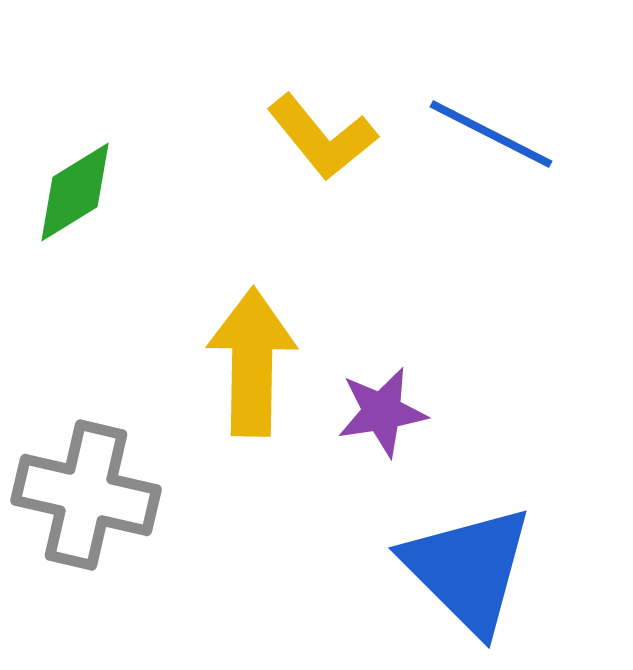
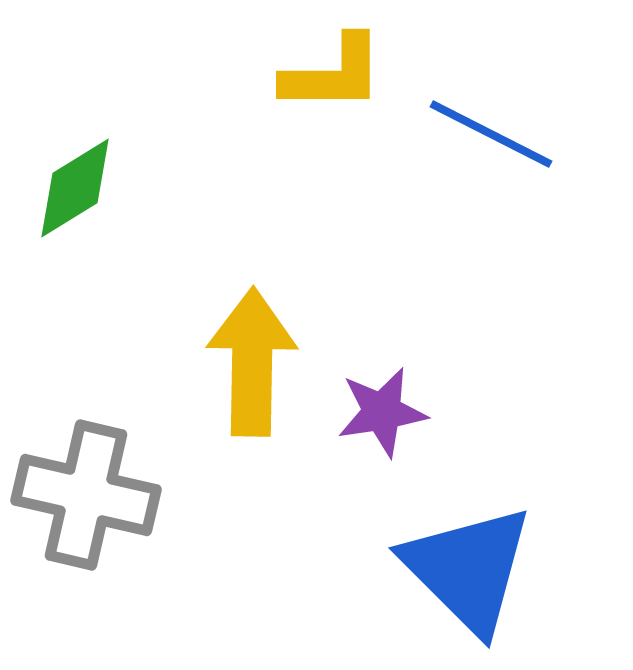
yellow L-shape: moved 11 px right, 63 px up; rotated 51 degrees counterclockwise
green diamond: moved 4 px up
